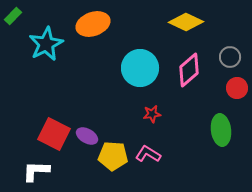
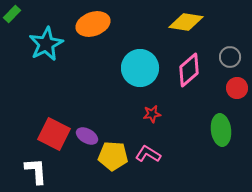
green rectangle: moved 1 px left, 2 px up
yellow diamond: rotated 16 degrees counterclockwise
white L-shape: rotated 84 degrees clockwise
